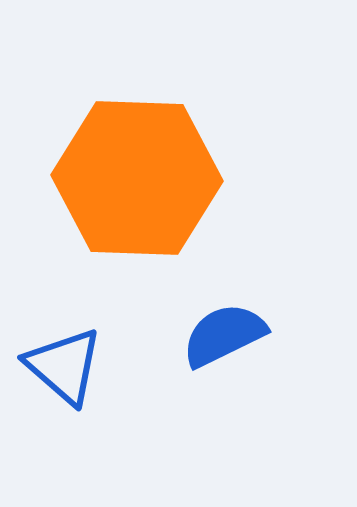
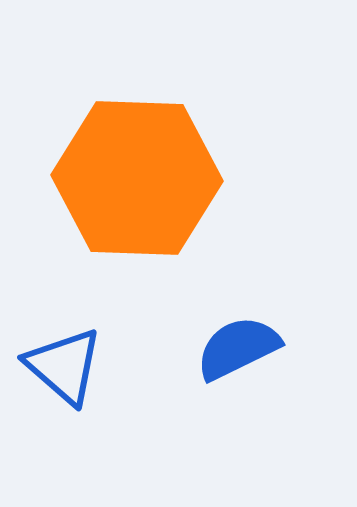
blue semicircle: moved 14 px right, 13 px down
